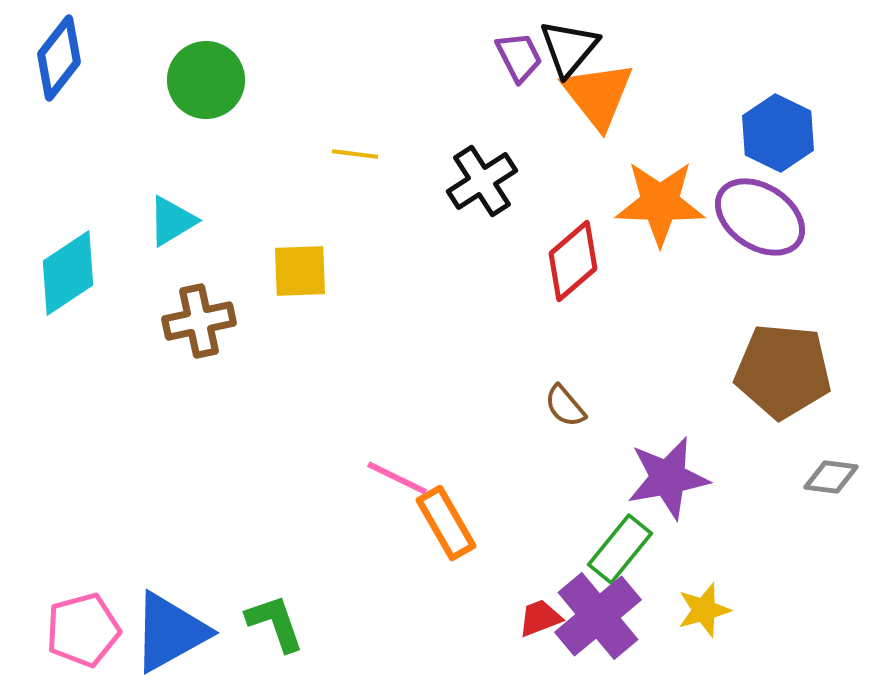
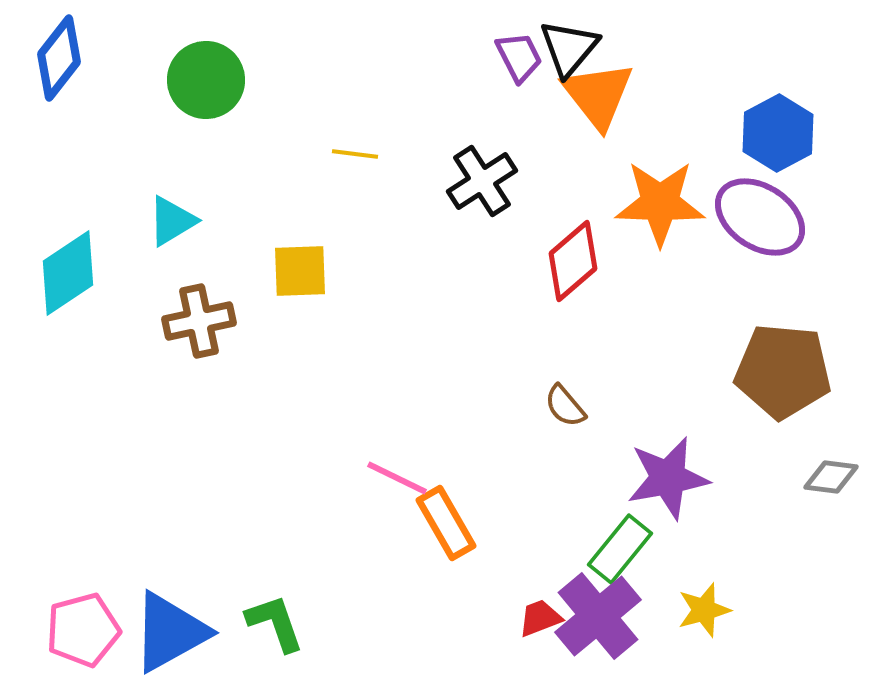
blue hexagon: rotated 6 degrees clockwise
